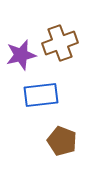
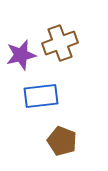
blue rectangle: moved 1 px down
